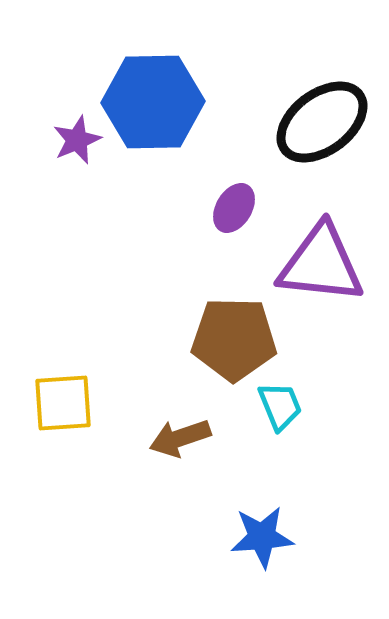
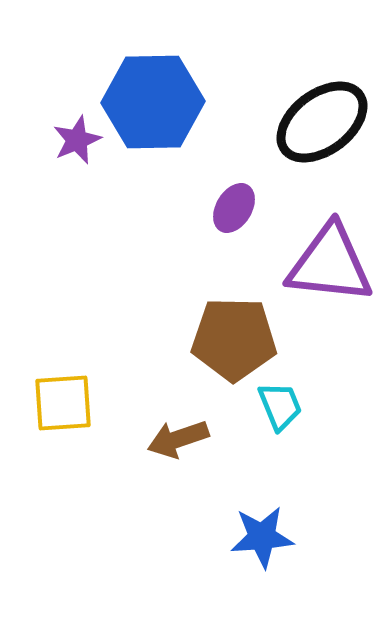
purple triangle: moved 9 px right
brown arrow: moved 2 px left, 1 px down
